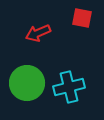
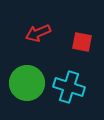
red square: moved 24 px down
cyan cross: rotated 32 degrees clockwise
